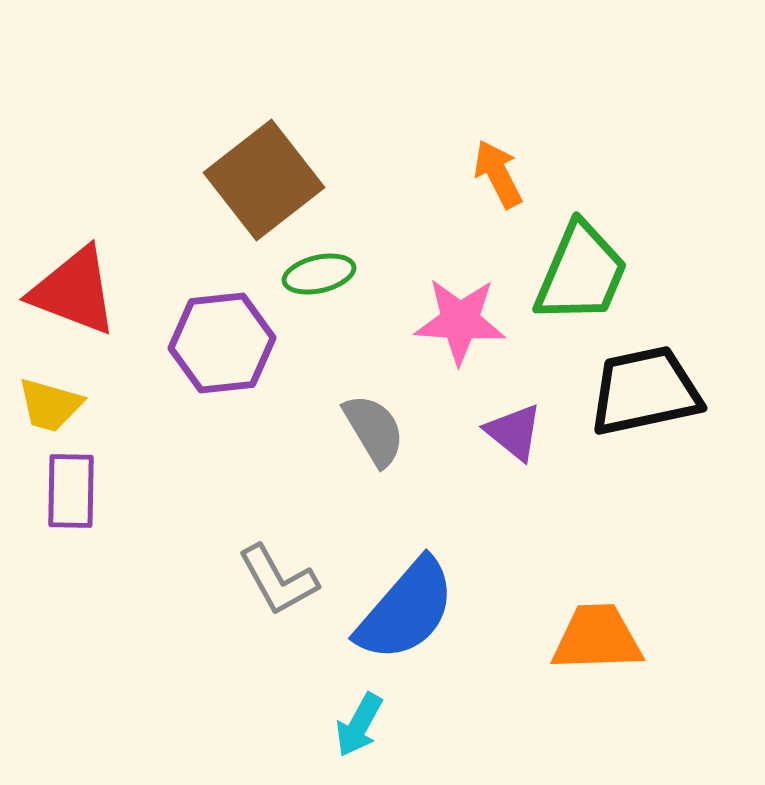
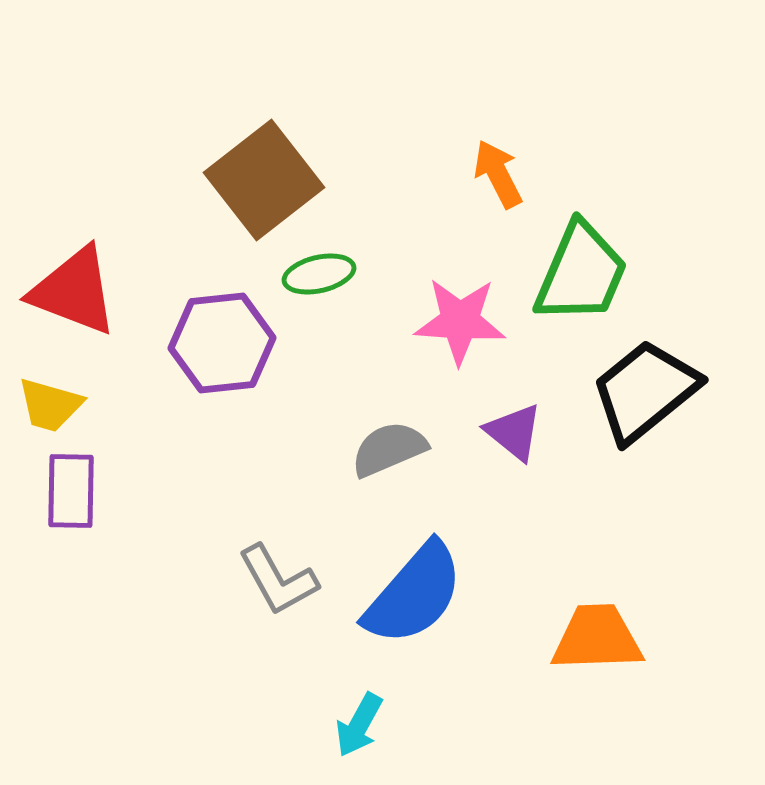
black trapezoid: rotated 27 degrees counterclockwise
gray semicircle: moved 15 px right, 19 px down; rotated 82 degrees counterclockwise
blue semicircle: moved 8 px right, 16 px up
